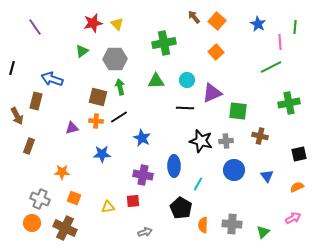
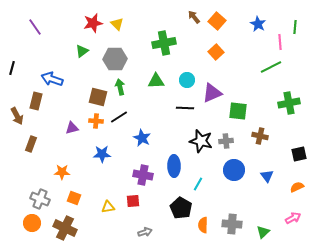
brown rectangle at (29, 146): moved 2 px right, 2 px up
